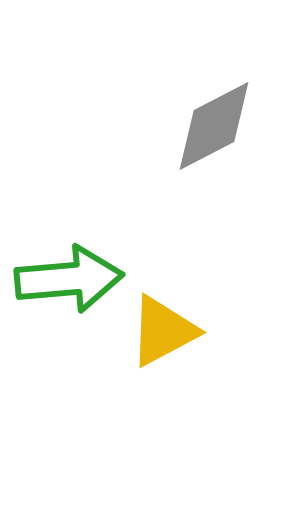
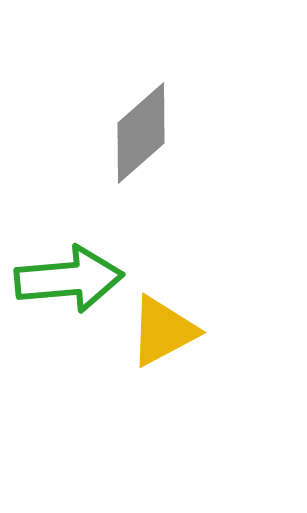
gray diamond: moved 73 px left, 7 px down; rotated 14 degrees counterclockwise
